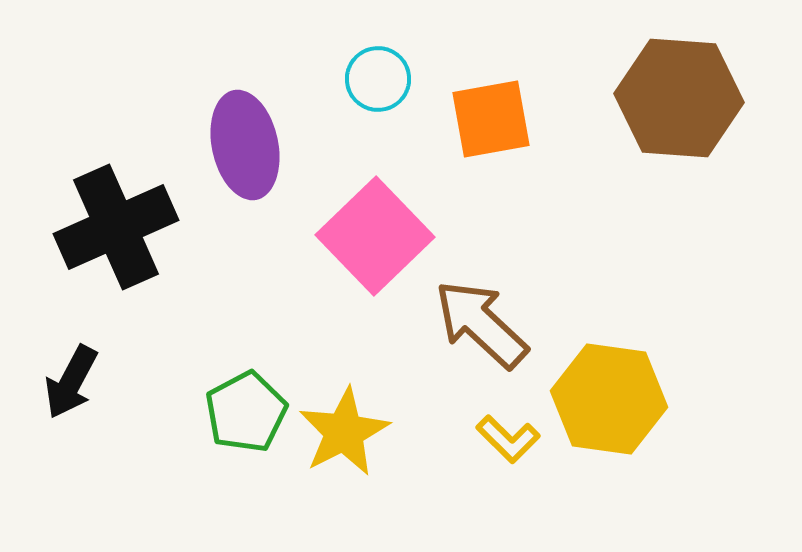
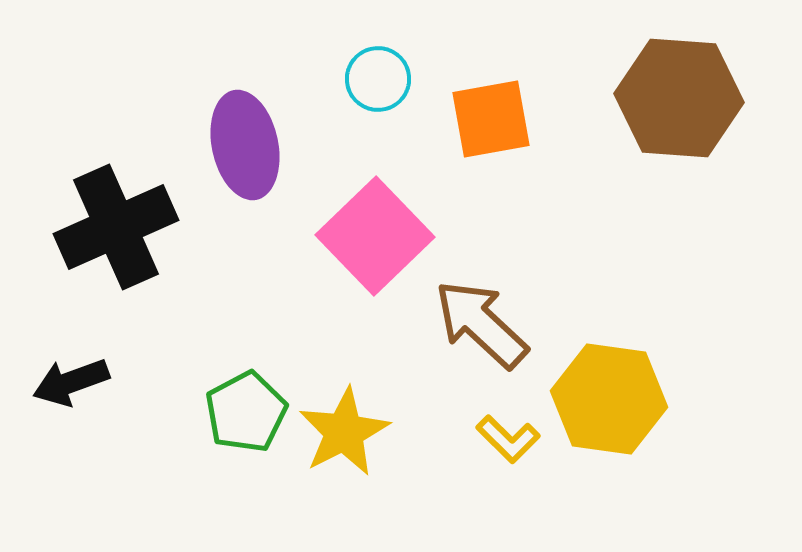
black arrow: rotated 42 degrees clockwise
